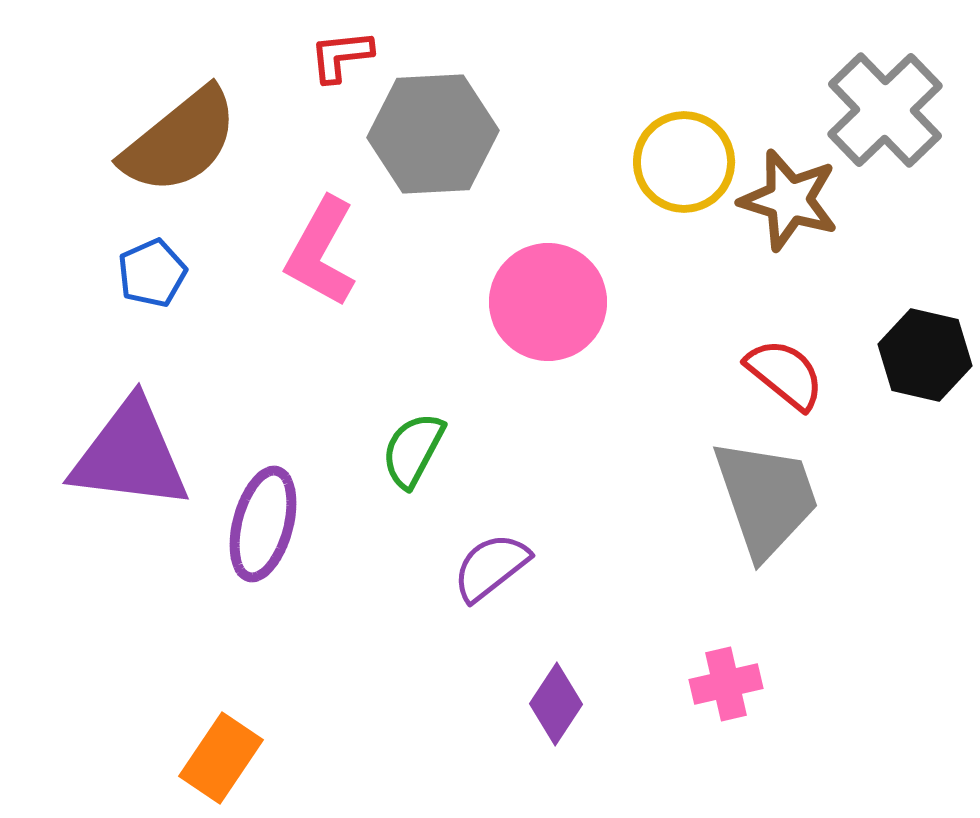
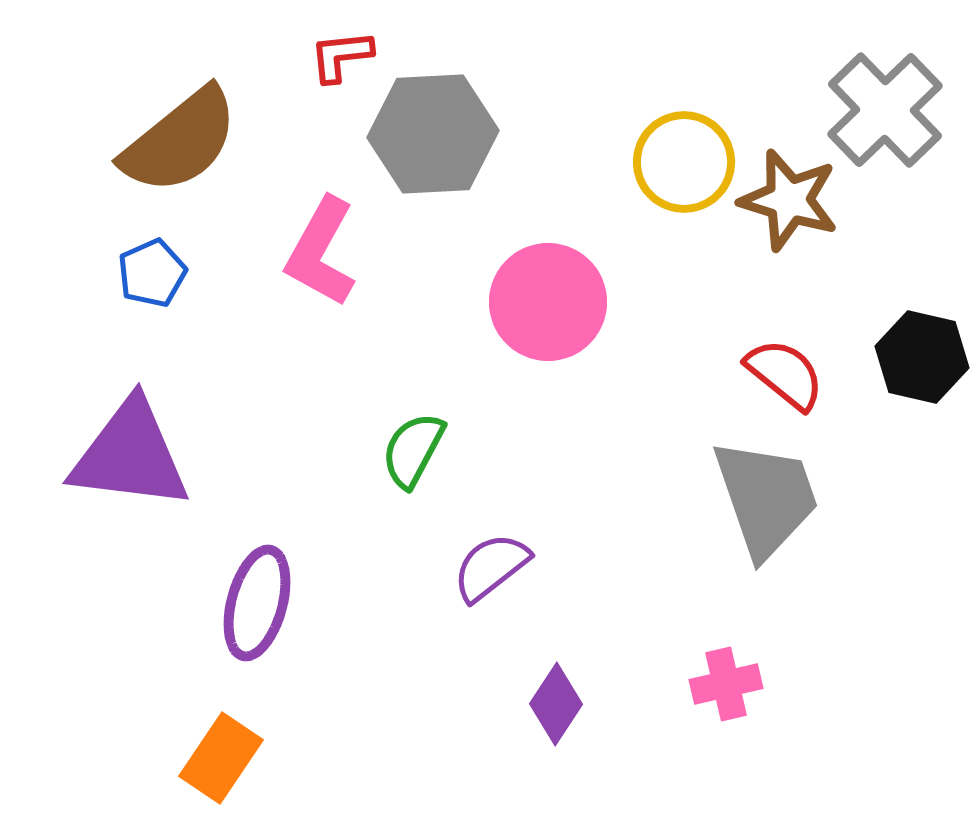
black hexagon: moved 3 px left, 2 px down
purple ellipse: moved 6 px left, 79 px down
